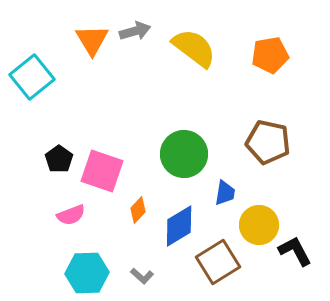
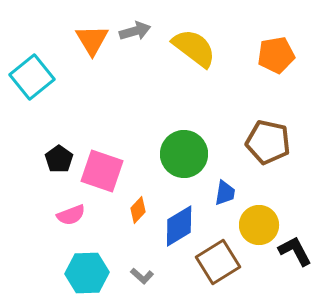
orange pentagon: moved 6 px right
